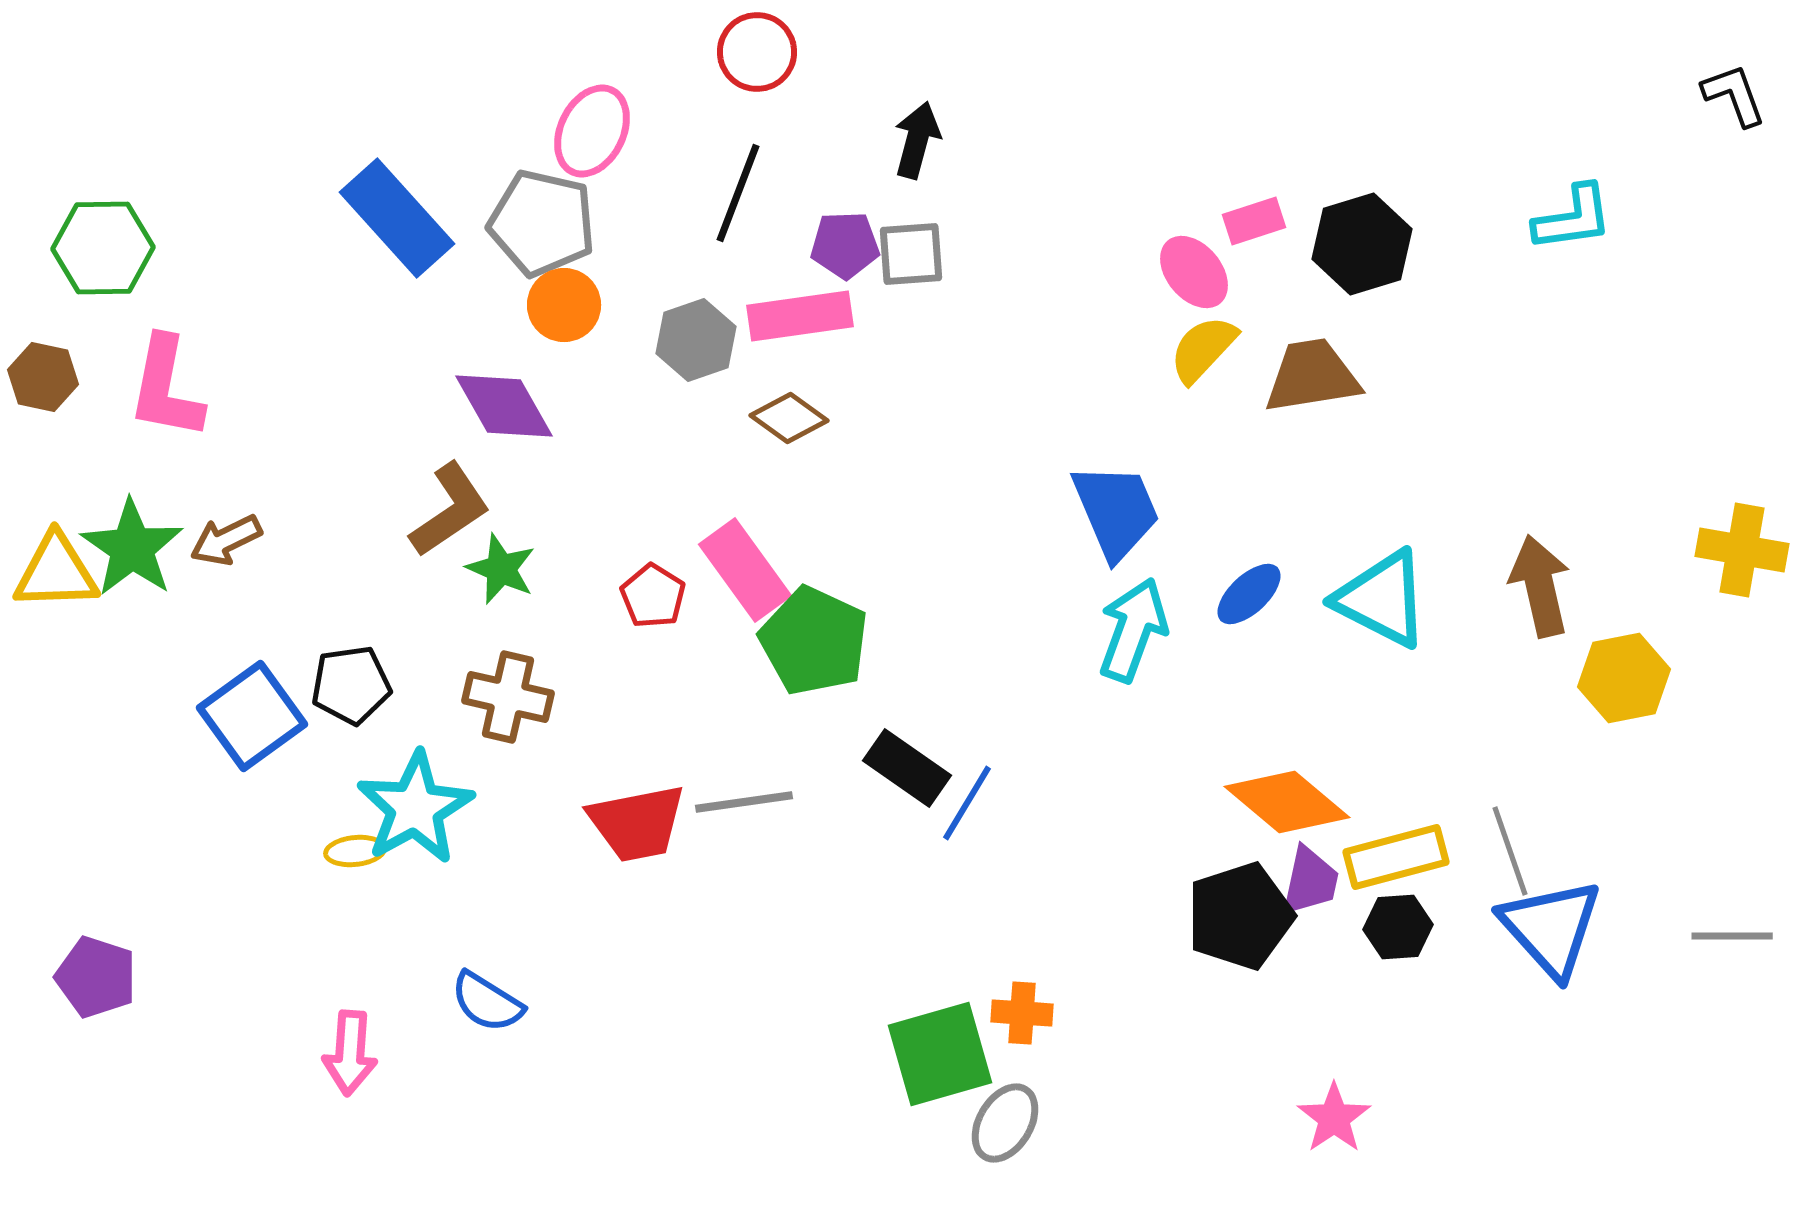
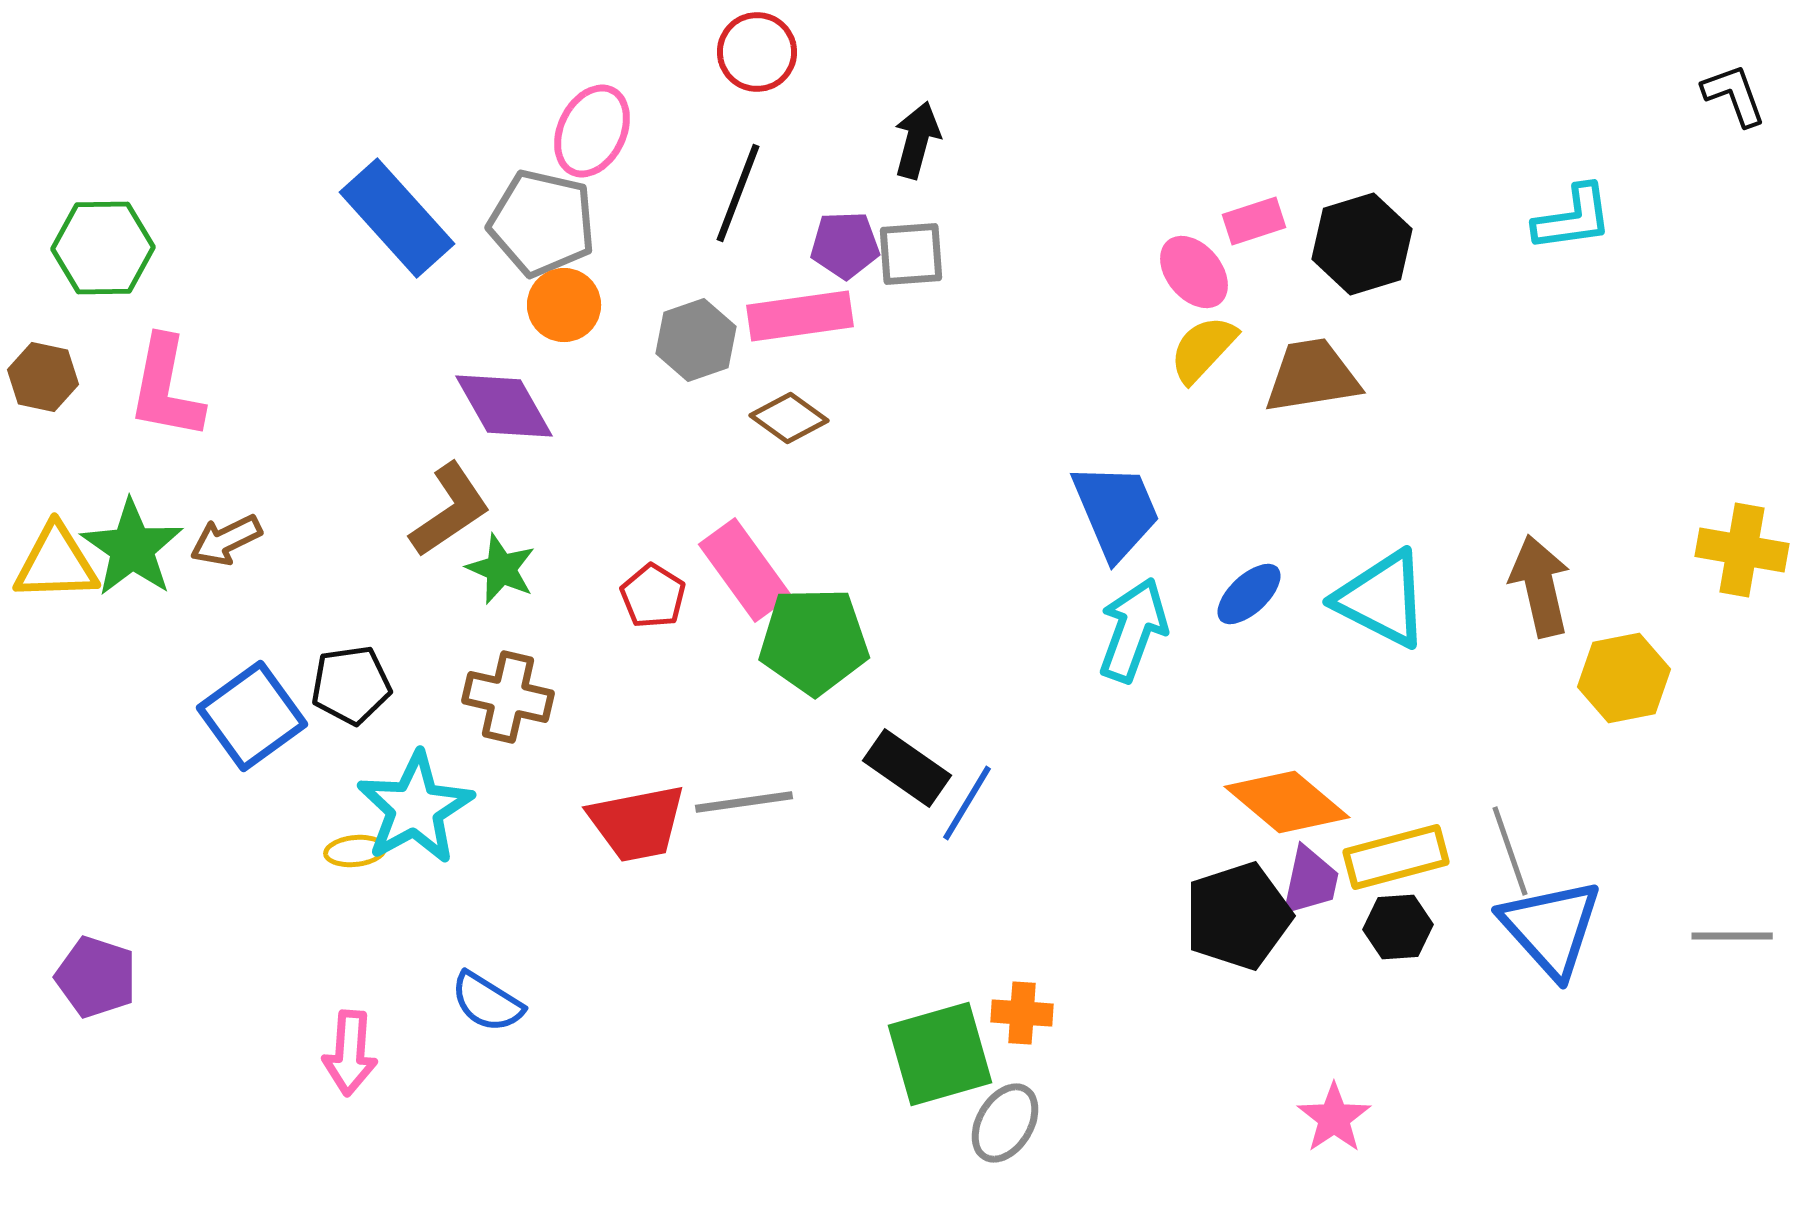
yellow triangle at (56, 572): moved 9 px up
green pentagon at (814, 641): rotated 26 degrees counterclockwise
black pentagon at (1240, 916): moved 2 px left
